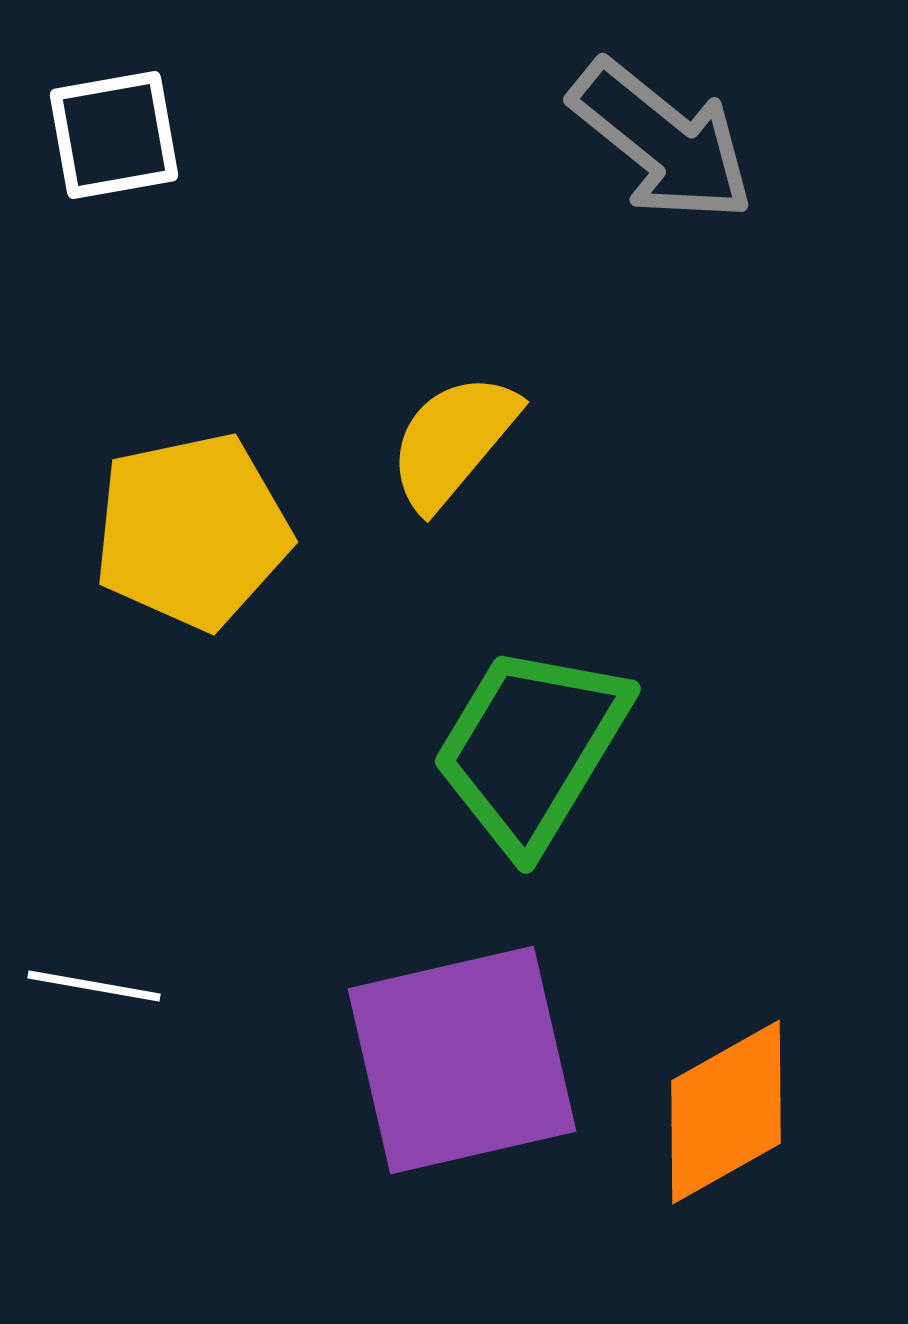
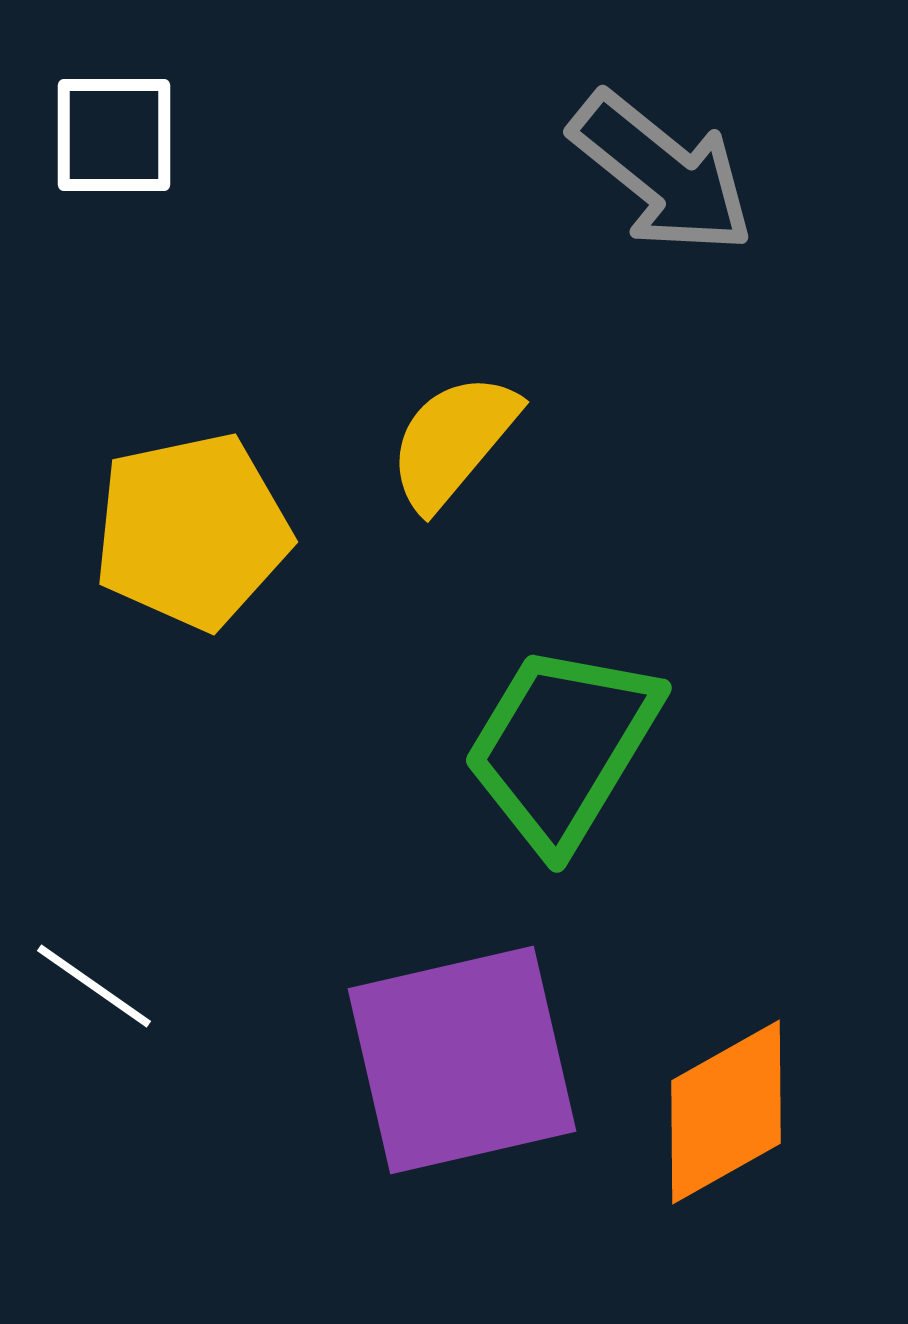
white square: rotated 10 degrees clockwise
gray arrow: moved 32 px down
green trapezoid: moved 31 px right, 1 px up
white line: rotated 25 degrees clockwise
